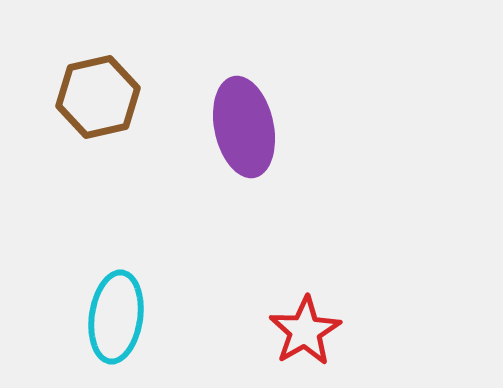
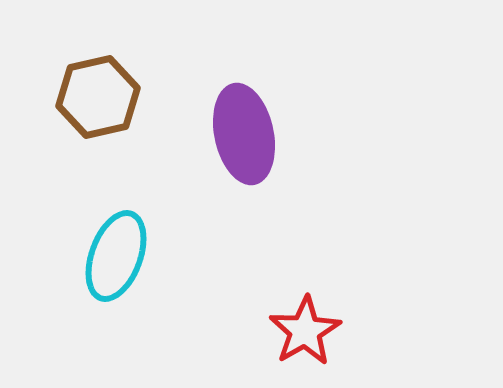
purple ellipse: moved 7 px down
cyan ellipse: moved 61 px up; rotated 12 degrees clockwise
